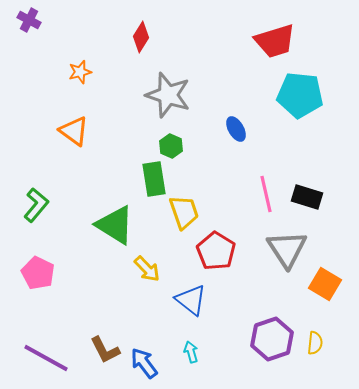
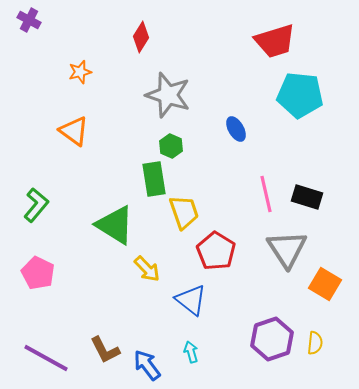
blue arrow: moved 3 px right, 2 px down
